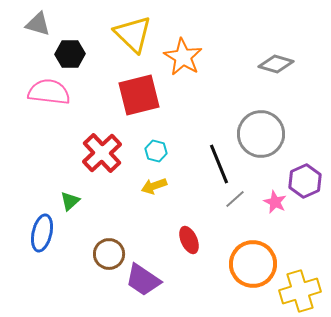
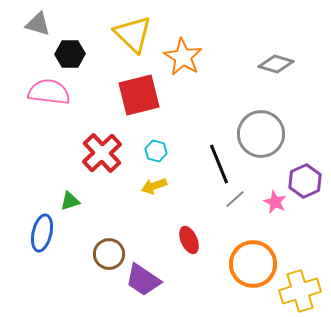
green triangle: rotated 25 degrees clockwise
